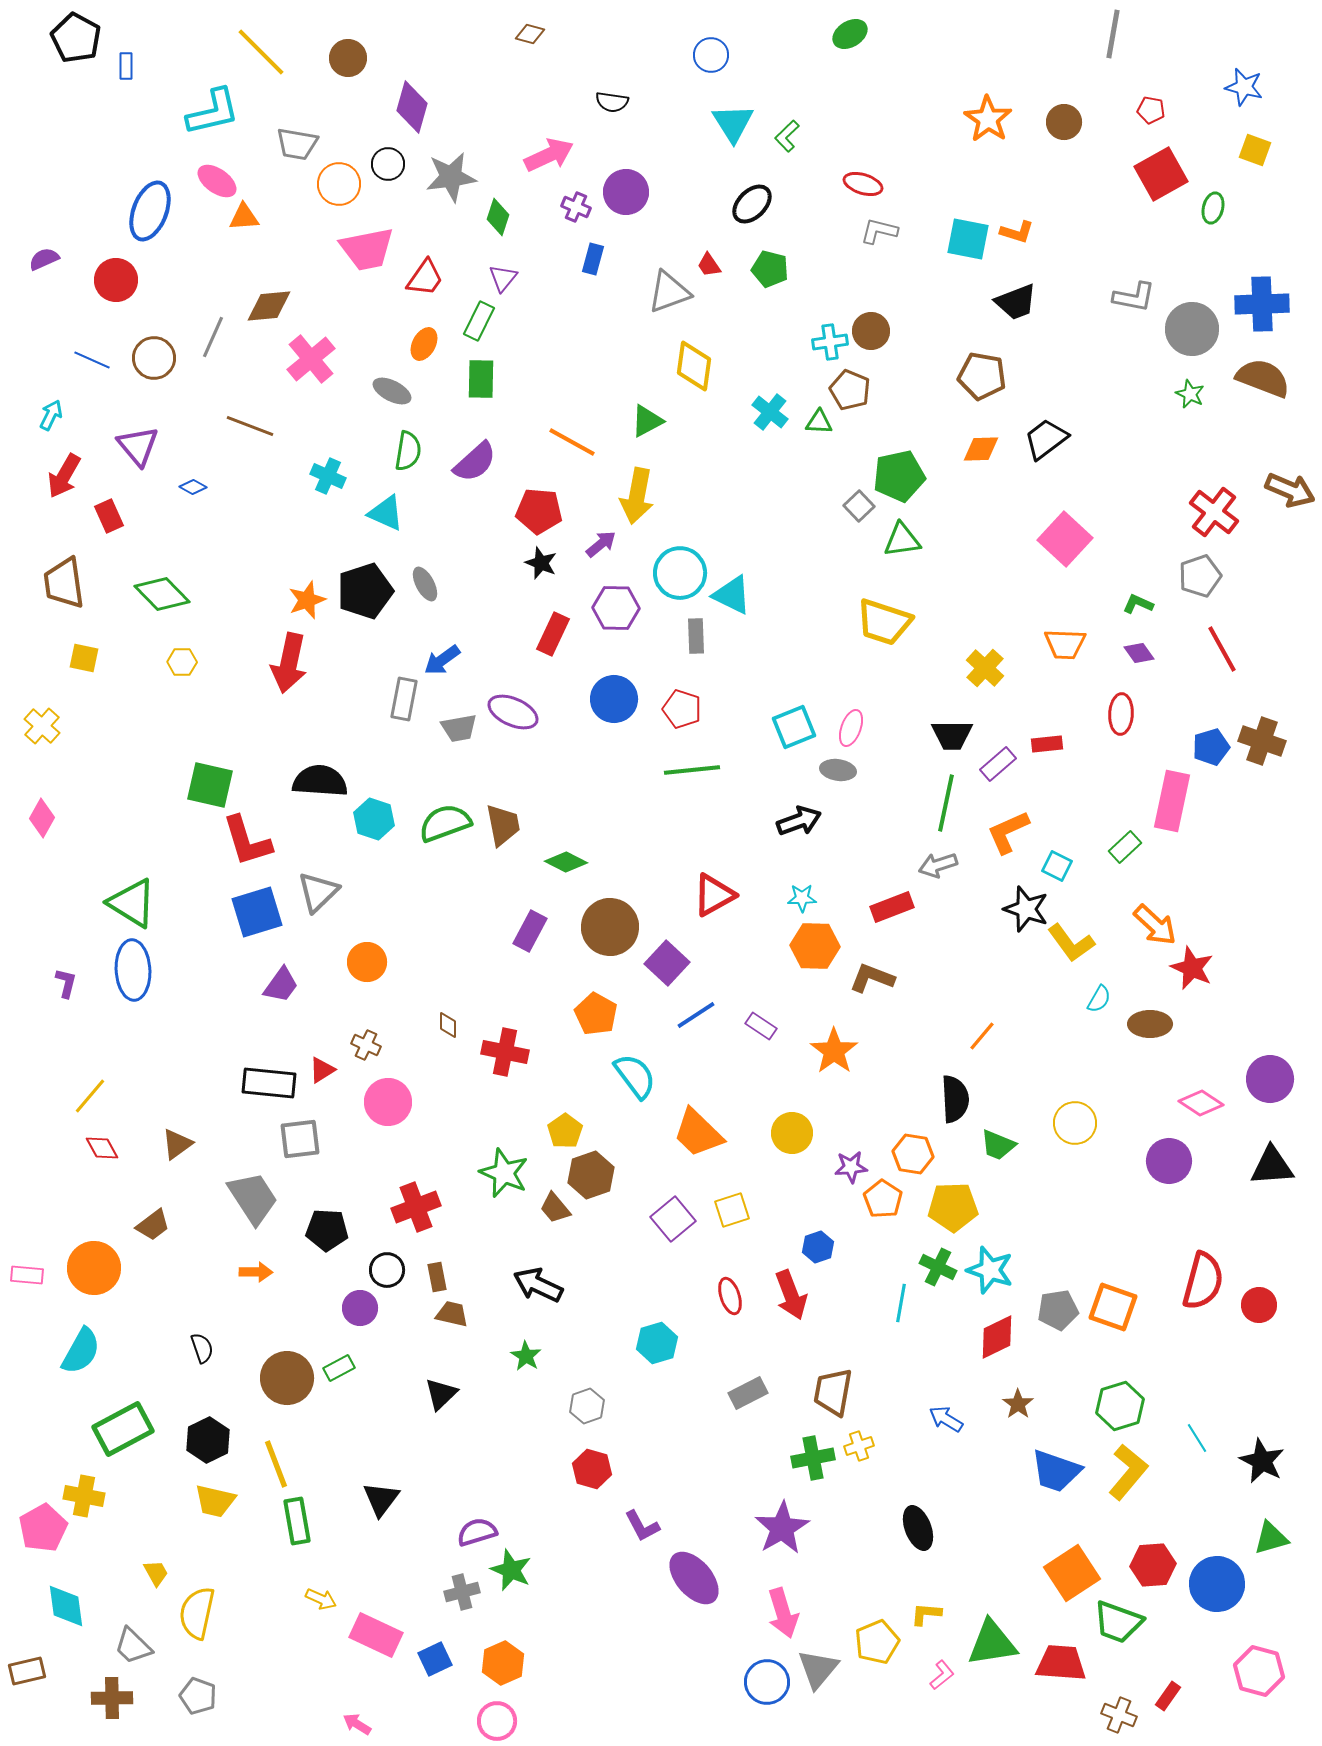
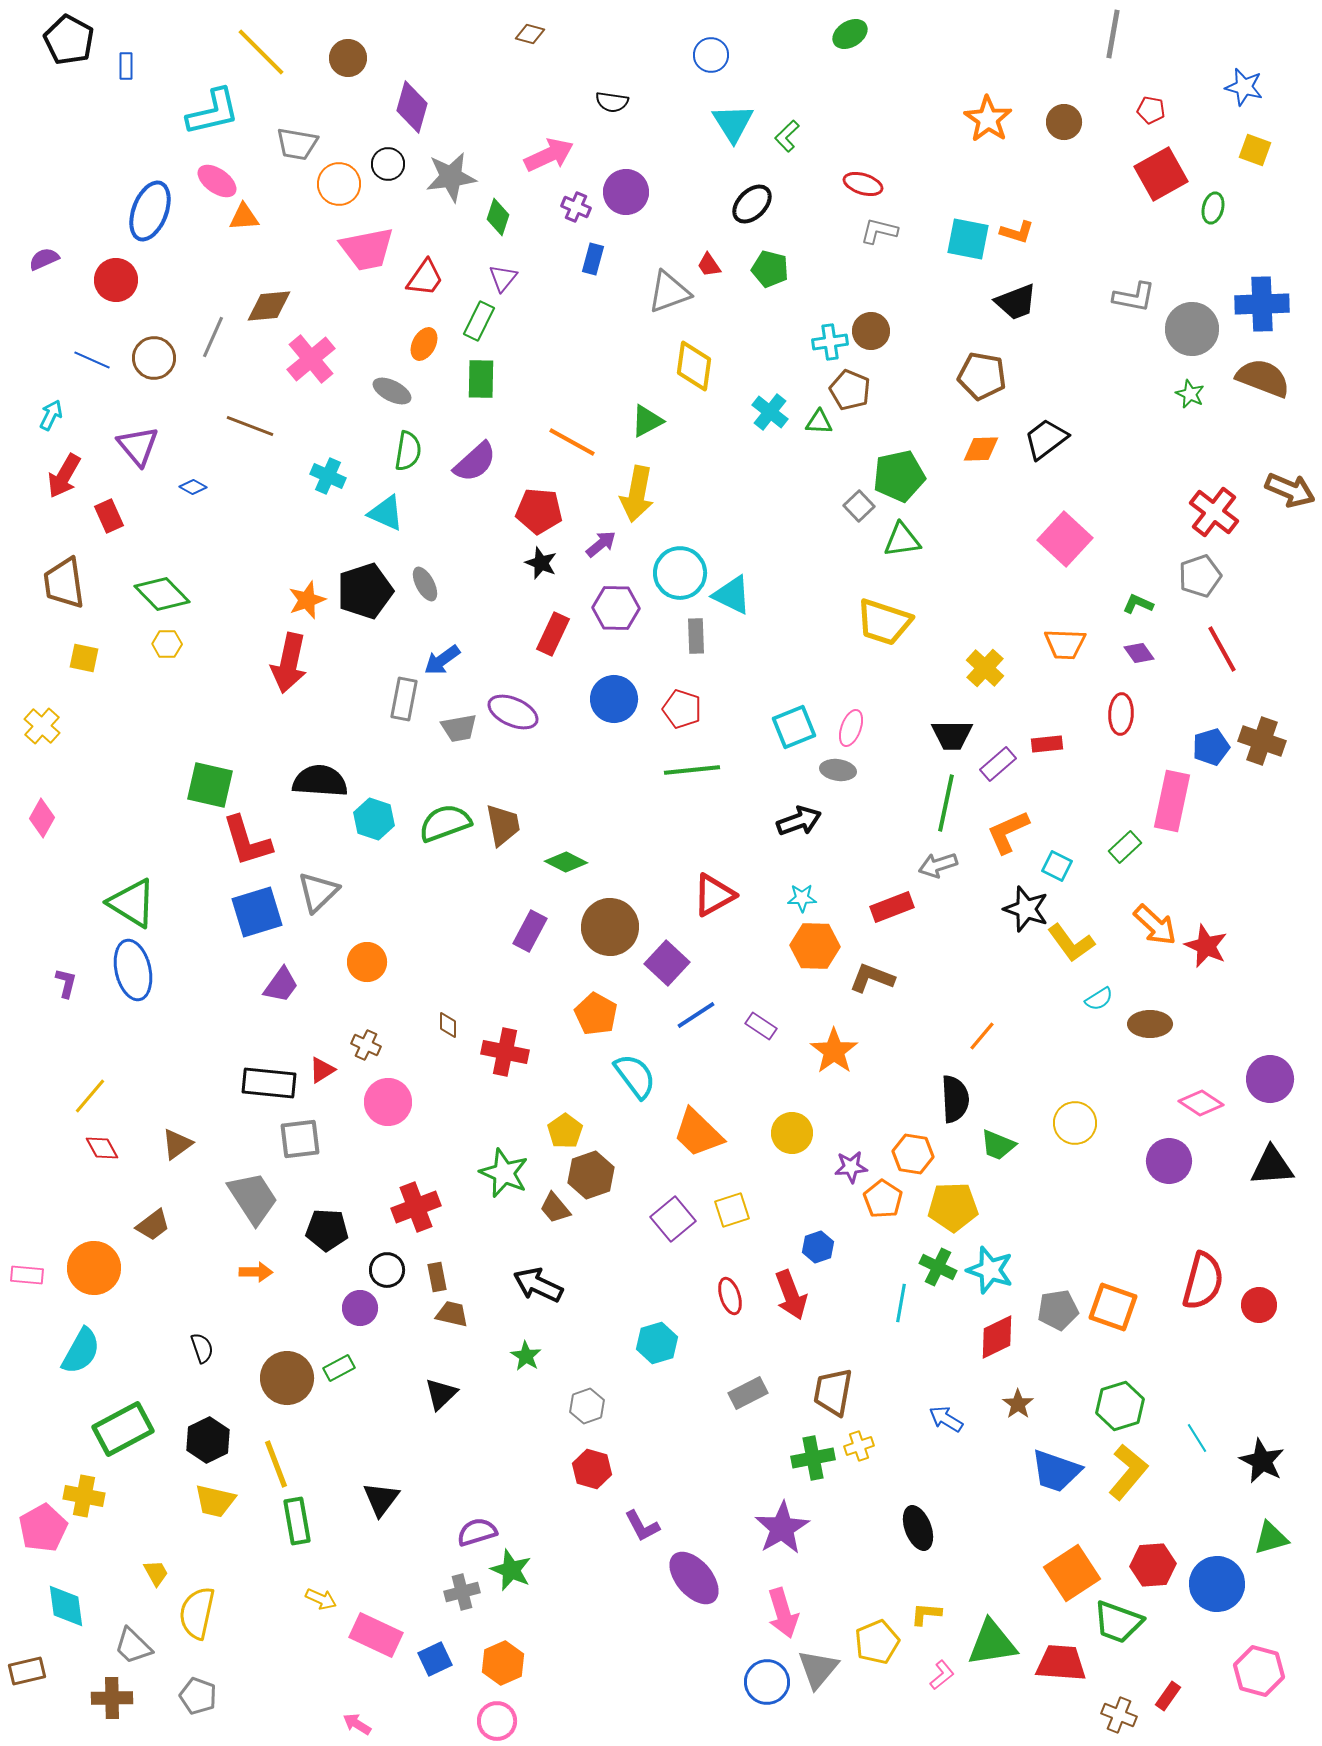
black pentagon at (76, 38): moved 7 px left, 2 px down
yellow arrow at (637, 496): moved 2 px up
yellow hexagon at (182, 662): moved 15 px left, 18 px up
red star at (1192, 968): moved 14 px right, 22 px up
blue ellipse at (133, 970): rotated 10 degrees counterclockwise
cyan semicircle at (1099, 999): rotated 28 degrees clockwise
